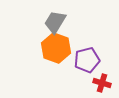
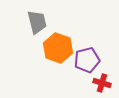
gray trapezoid: moved 18 px left; rotated 135 degrees clockwise
orange hexagon: moved 2 px right
